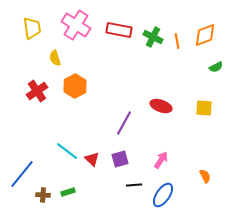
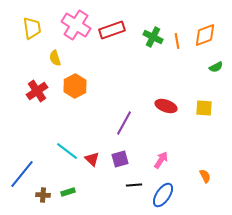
red rectangle: moved 7 px left; rotated 30 degrees counterclockwise
red ellipse: moved 5 px right
